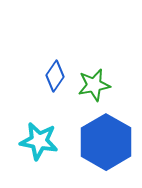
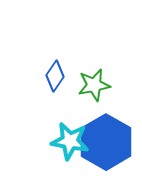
cyan star: moved 31 px right
